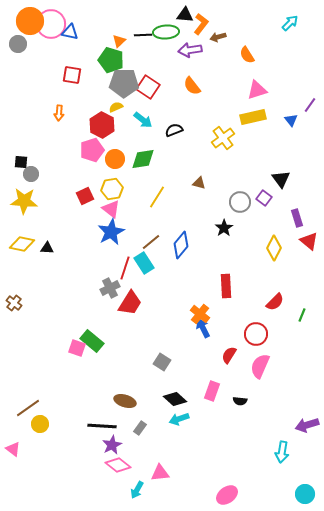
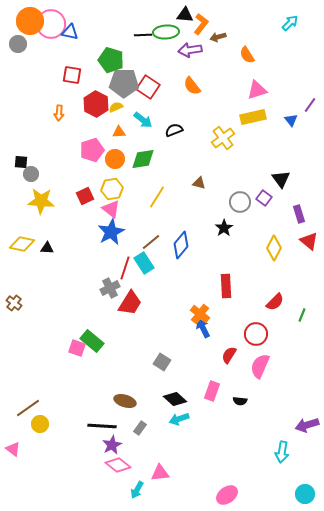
orange triangle at (119, 41): moved 91 px down; rotated 40 degrees clockwise
red hexagon at (102, 125): moved 6 px left, 21 px up
yellow star at (24, 201): moved 17 px right
purple rectangle at (297, 218): moved 2 px right, 4 px up
